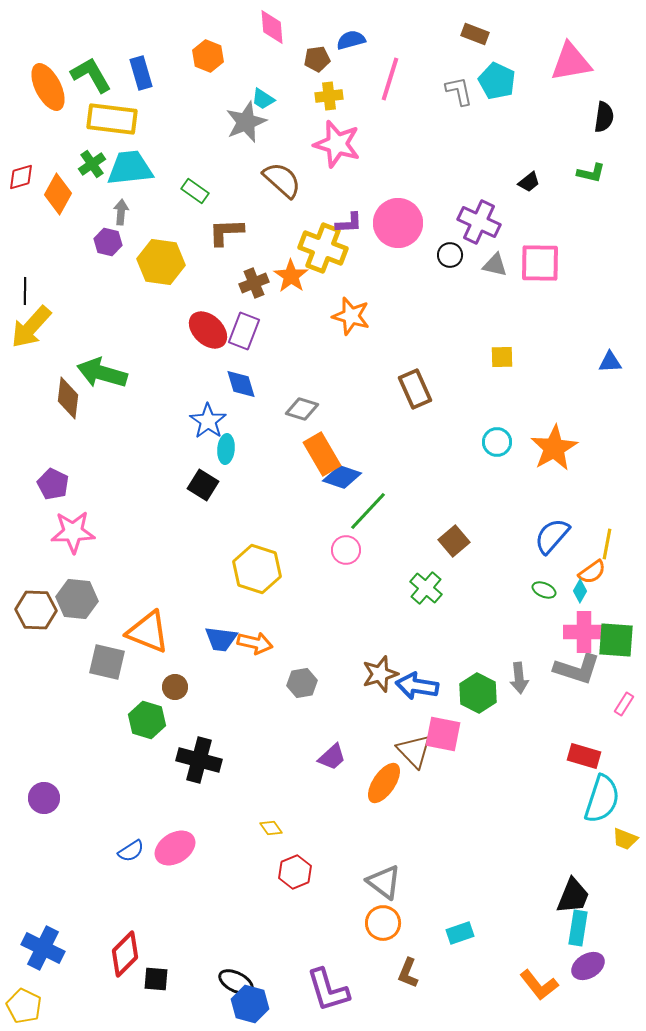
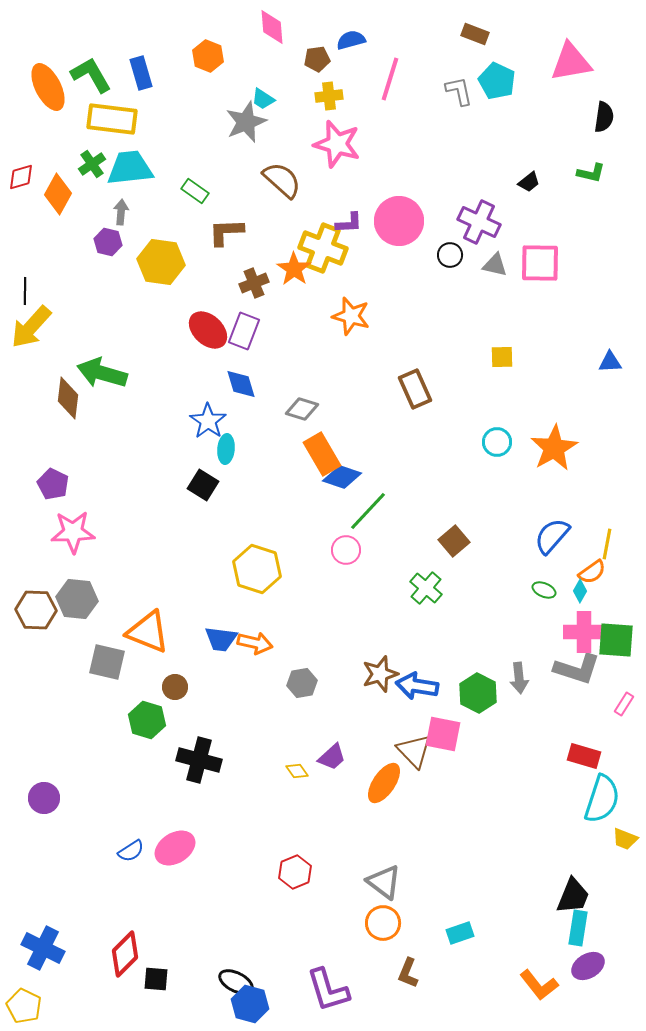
pink circle at (398, 223): moved 1 px right, 2 px up
orange star at (291, 276): moved 3 px right, 7 px up
yellow diamond at (271, 828): moved 26 px right, 57 px up
